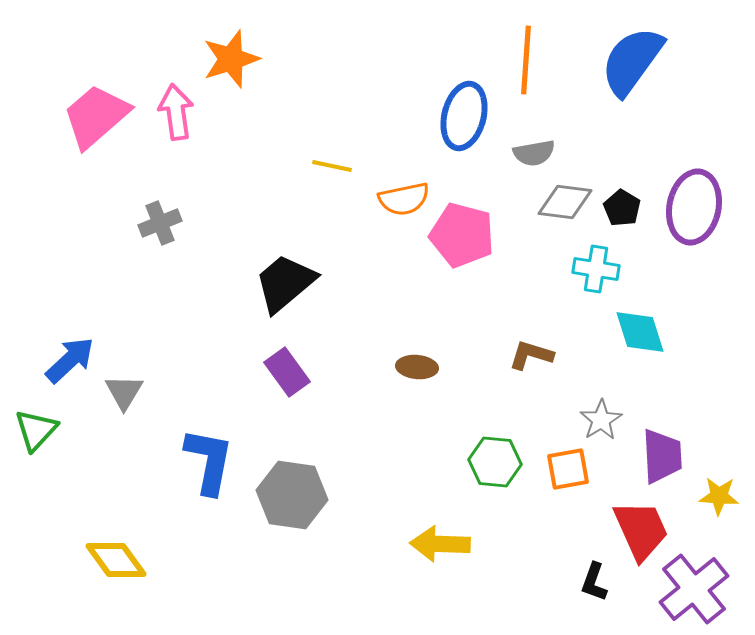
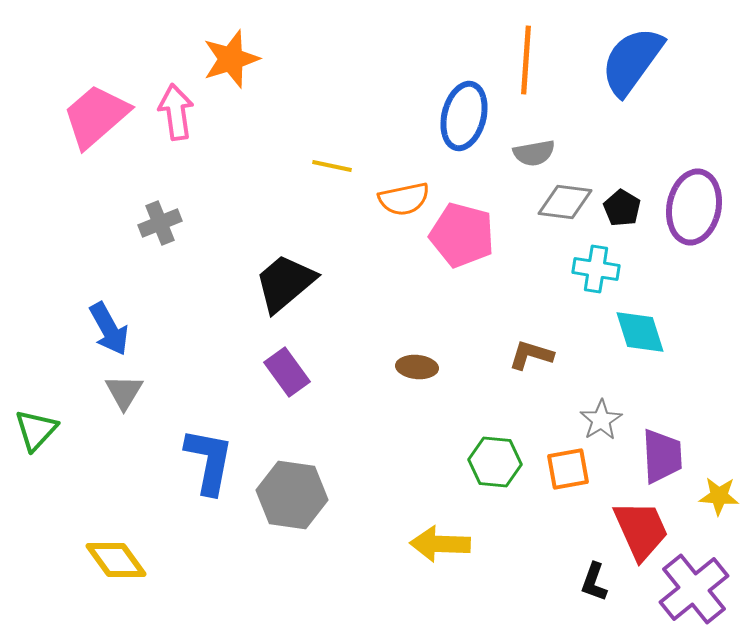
blue arrow: moved 39 px right, 31 px up; rotated 104 degrees clockwise
